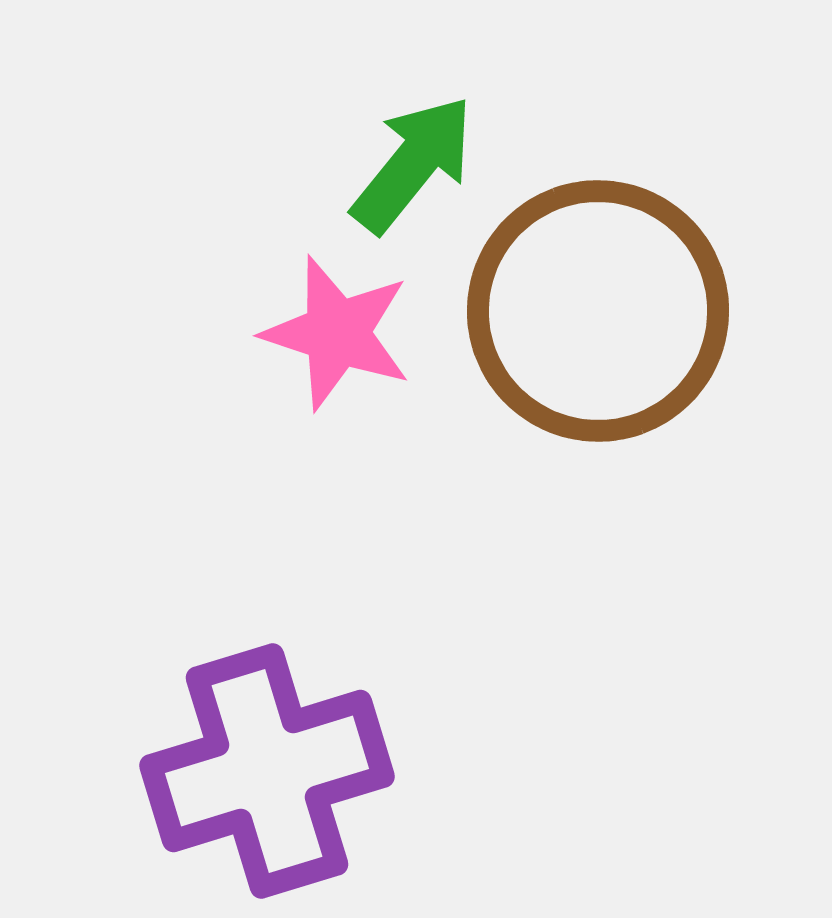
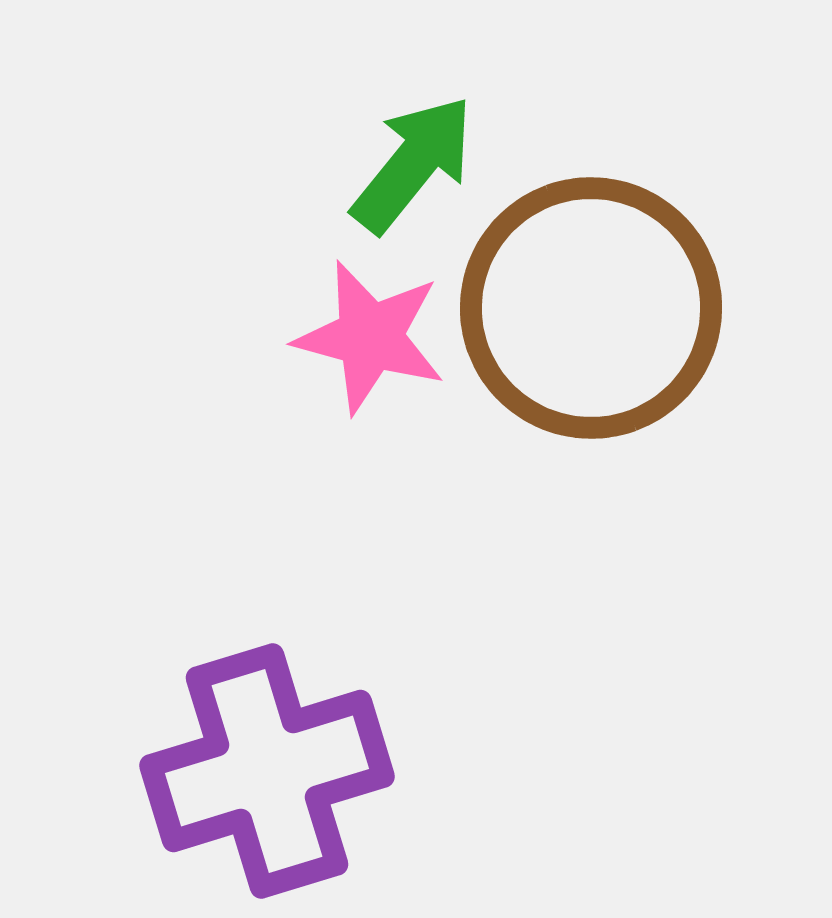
brown circle: moved 7 px left, 3 px up
pink star: moved 33 px right, 4 px down; rotated 3 degrees counterclockwise
